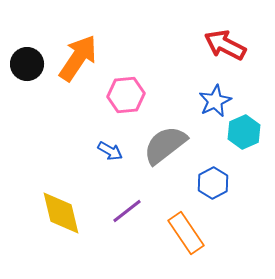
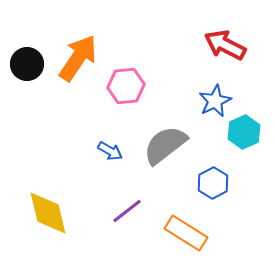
pink hexagon: moved 9 px up
yellow diamond: moved 13 px left
orange rectangle: rotated 24 degrees counterclockwise
